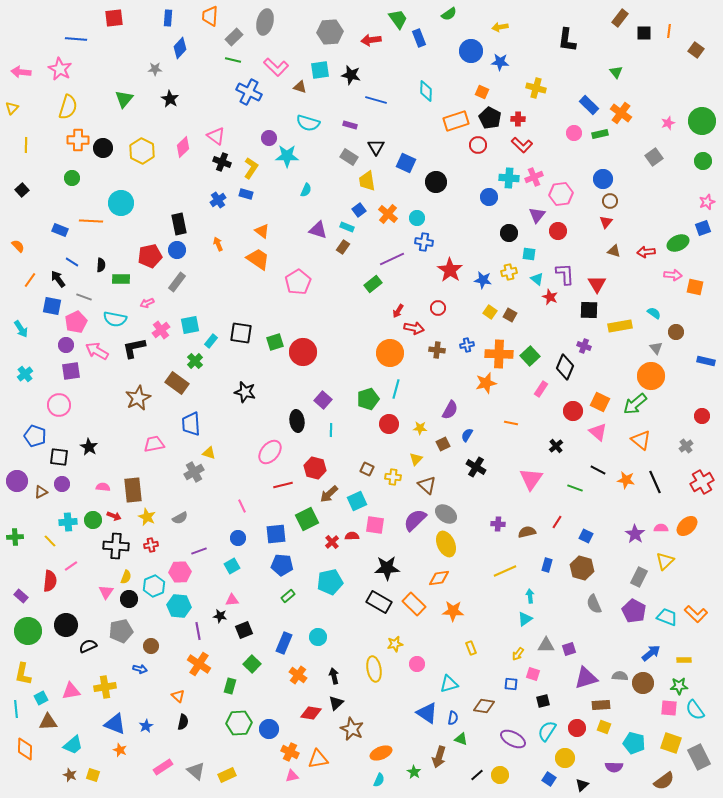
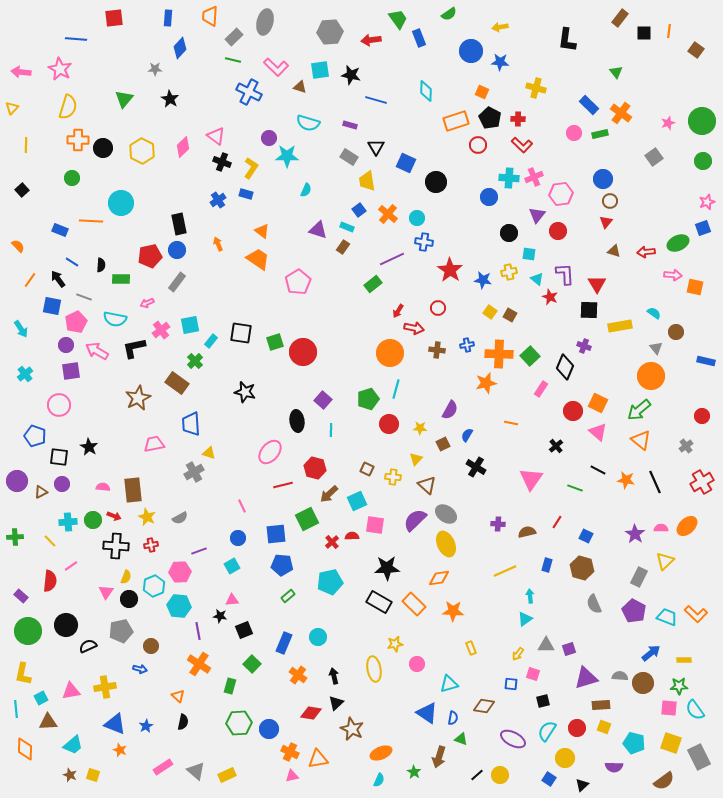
orange square at (600, 402): moved 2 px left, 1 px down
green arrow at (635, 404): moved 4 px right, 6 px down
